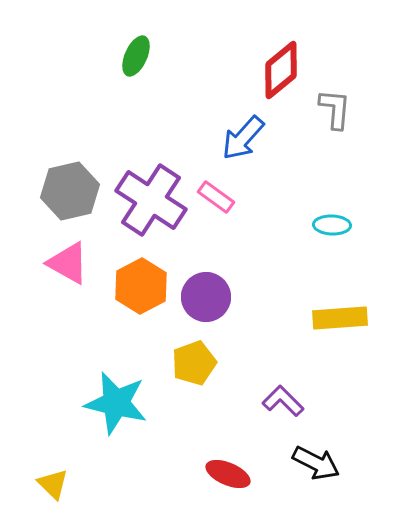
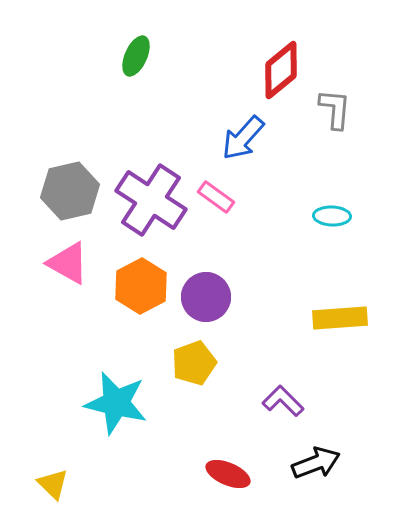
cyan ellipse: moved 9 px up
black arrow: rotated 48 degrees counterclockwise
